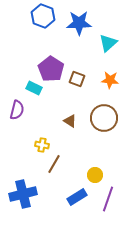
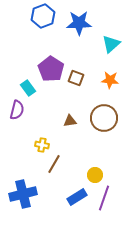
blue hexagon: rotated 20 degrees clockwise
cyan triangle: moved 3 px right, 1 px down
brown square: moved 1 px left, 1 px up
cyan rectangle: moved 6 px left; rotated 28 degrees clockwise
brown triangle: rotated 40 degrees counterclockwise
purple line: moved 4 px left, 1 px up
